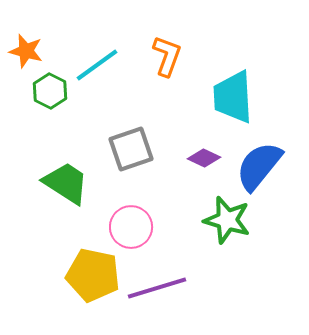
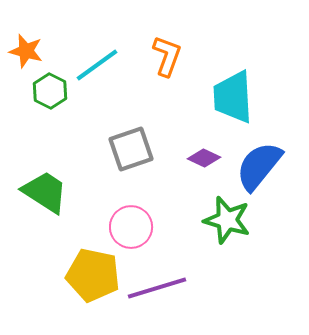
green trapezoid: moved 21 px left, 9 px down
